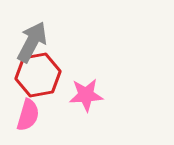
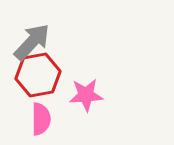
gray arrow: rotated 15 degrees clockwise
pink semicircle: moved 13 px right, 4 px down; rotated 16 degrees counterclockwise
